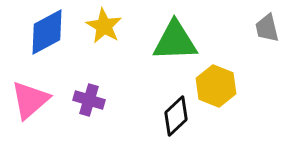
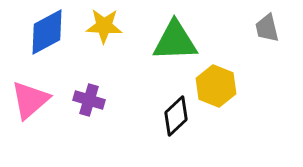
yellow star: rotated 27 degrees counterclockwise
